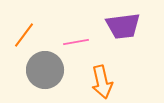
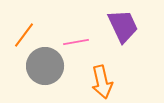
purple trapezoid: rotated 108 degrees counterclockwise
gray circle: moved 4 px up
